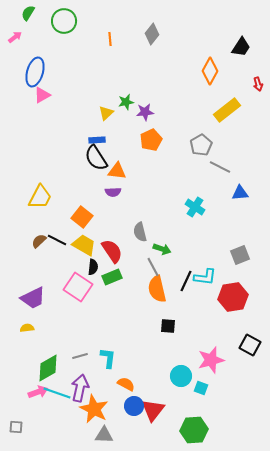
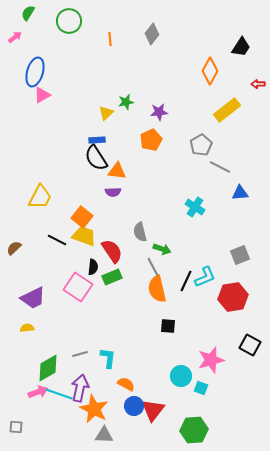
green circle at (64, 21): moved 5 px right
red arrow at (258, 84): rotated 104 degrees clockwise
purple star at (145, 112): moved 14 px right
brown semicircle at (39, 241): moved 25 px left, 7 px down
yellow trapezoid at (84, 245): moved 9 px up; rotated 10 degrees counterclockwise
cyan L-shape at (205, 277): rotated 30 degrees counterclockwise
gray line at (80, 356): moved 2 px up
cyan line at (57, 393): moved 2 px right, 1 px down
